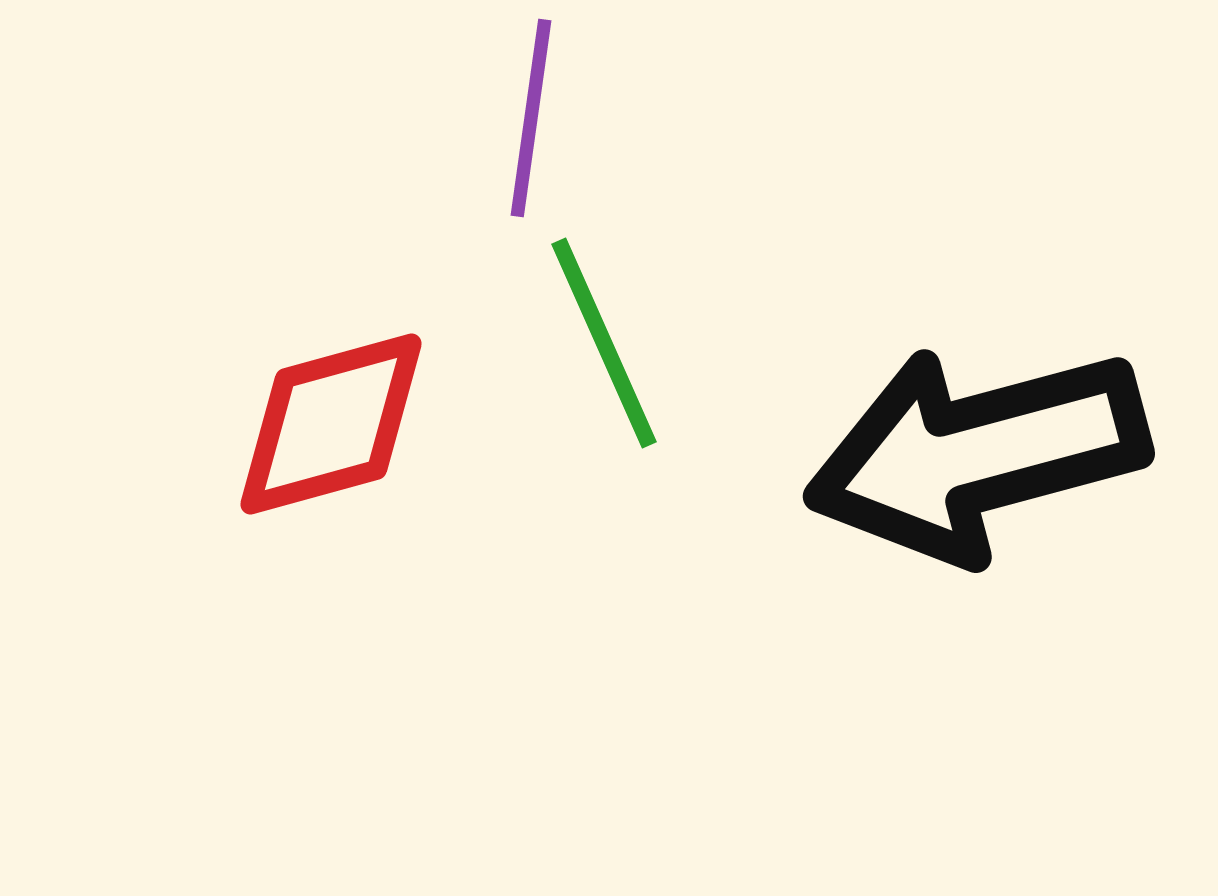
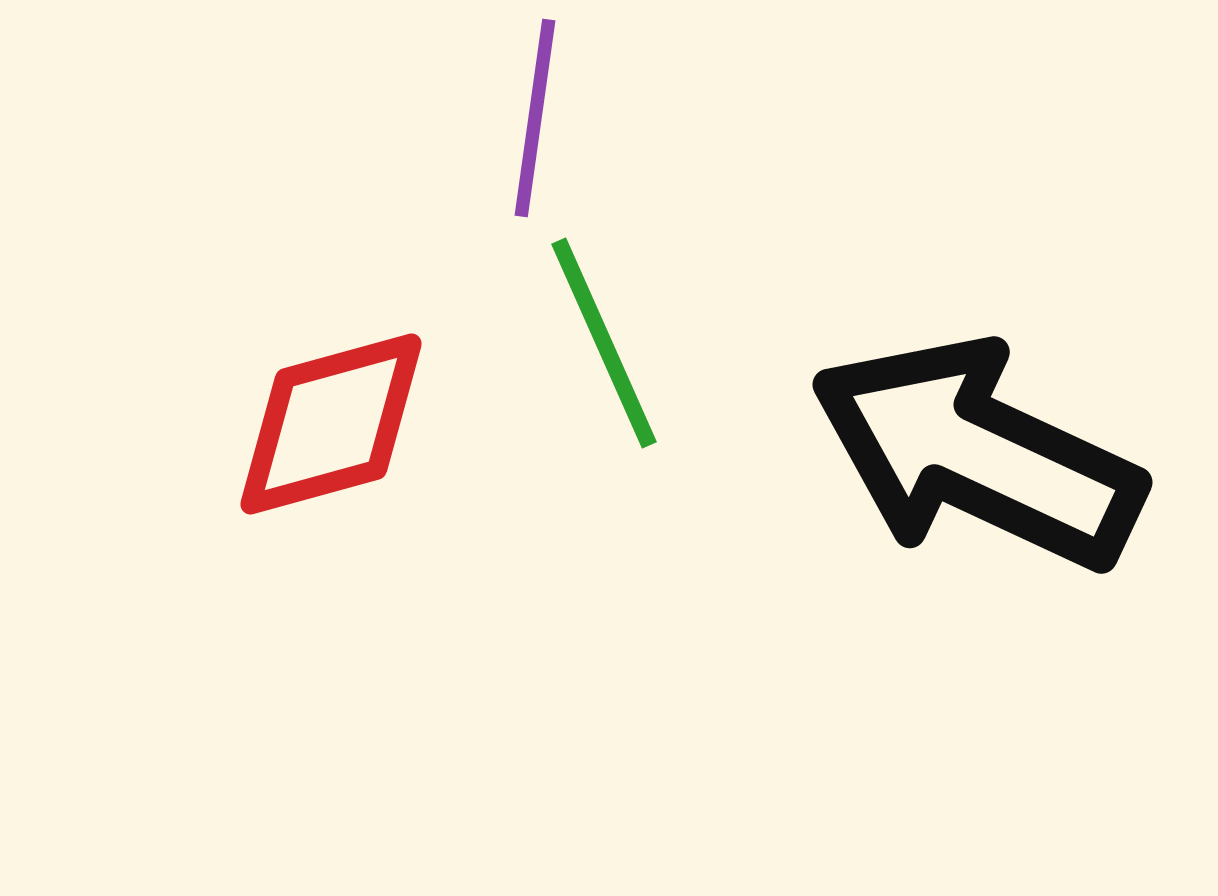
purple line: moved 4 px right
black arrow: rotated 40 degrees clockwise
